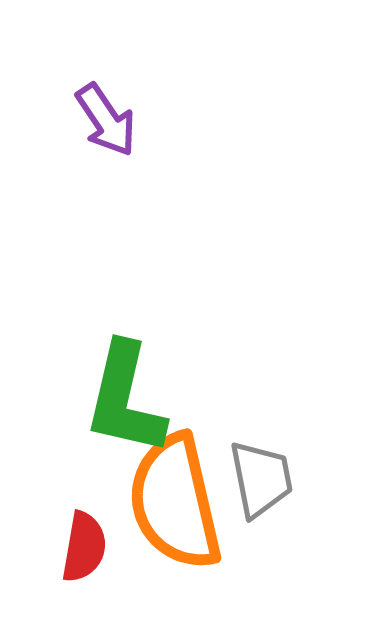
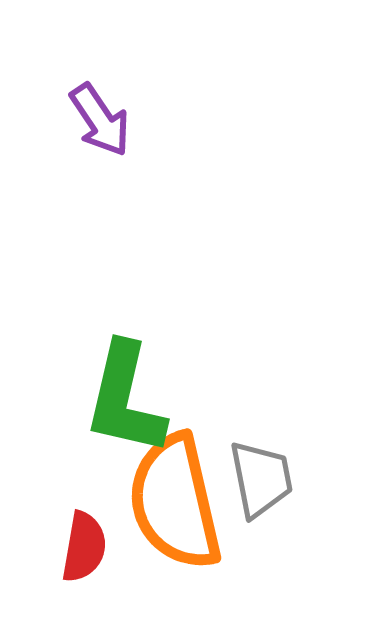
purple arrow: moved 6 px left
